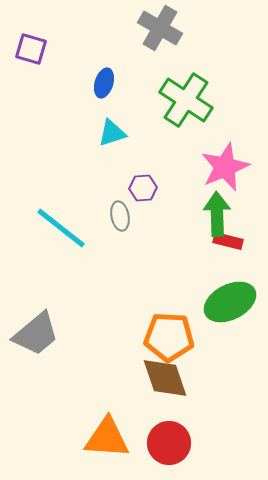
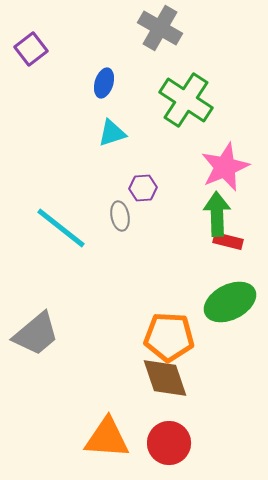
purple square: rotated 36 degrees clockwise
